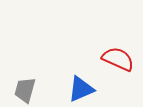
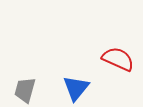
blue triangle: moved 5 px left, 1 px up; rotated 28 degrees counterclockwise
